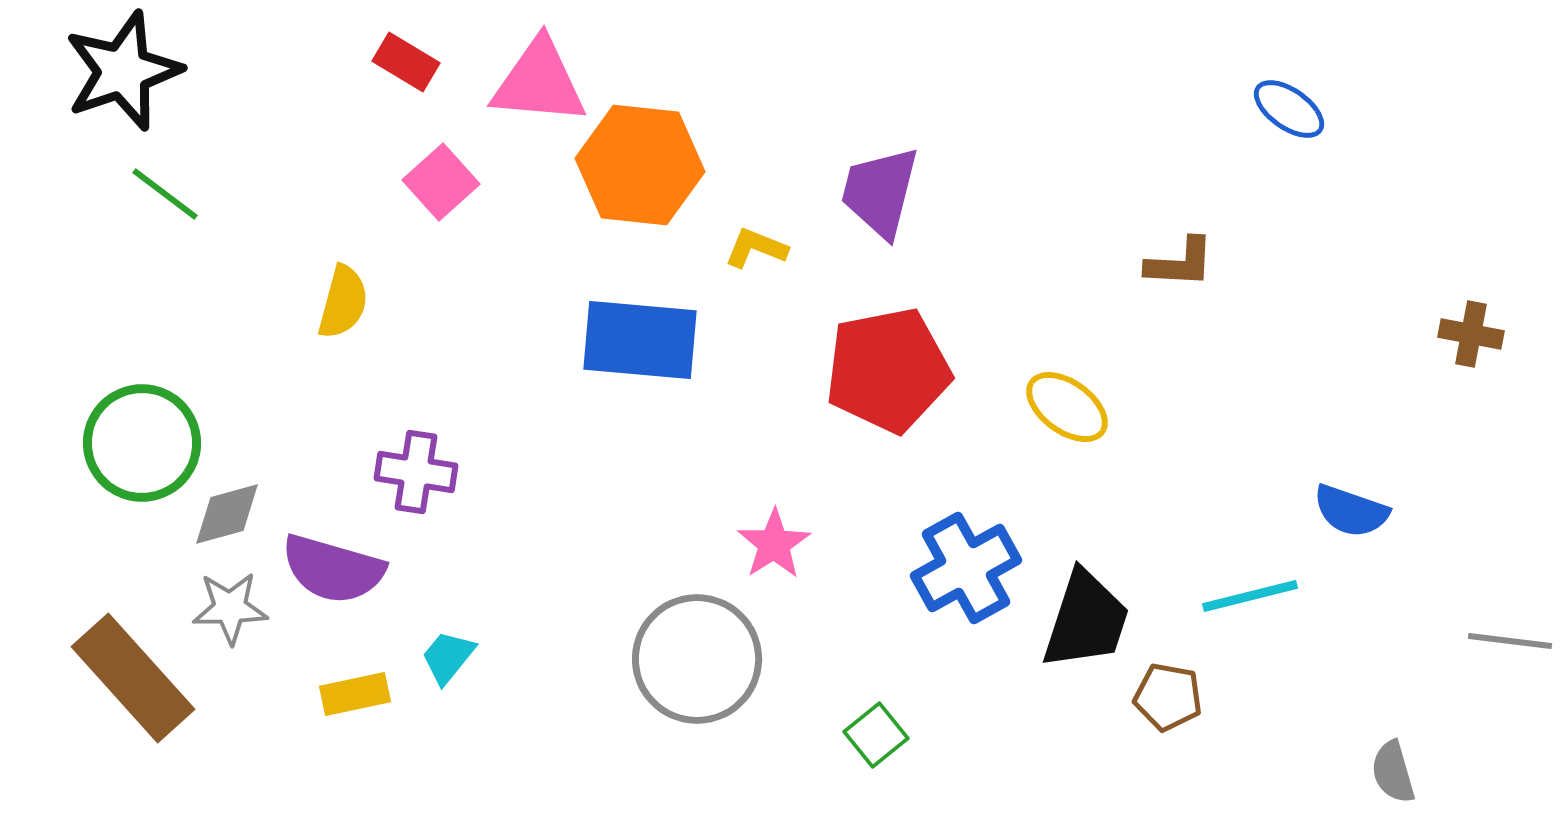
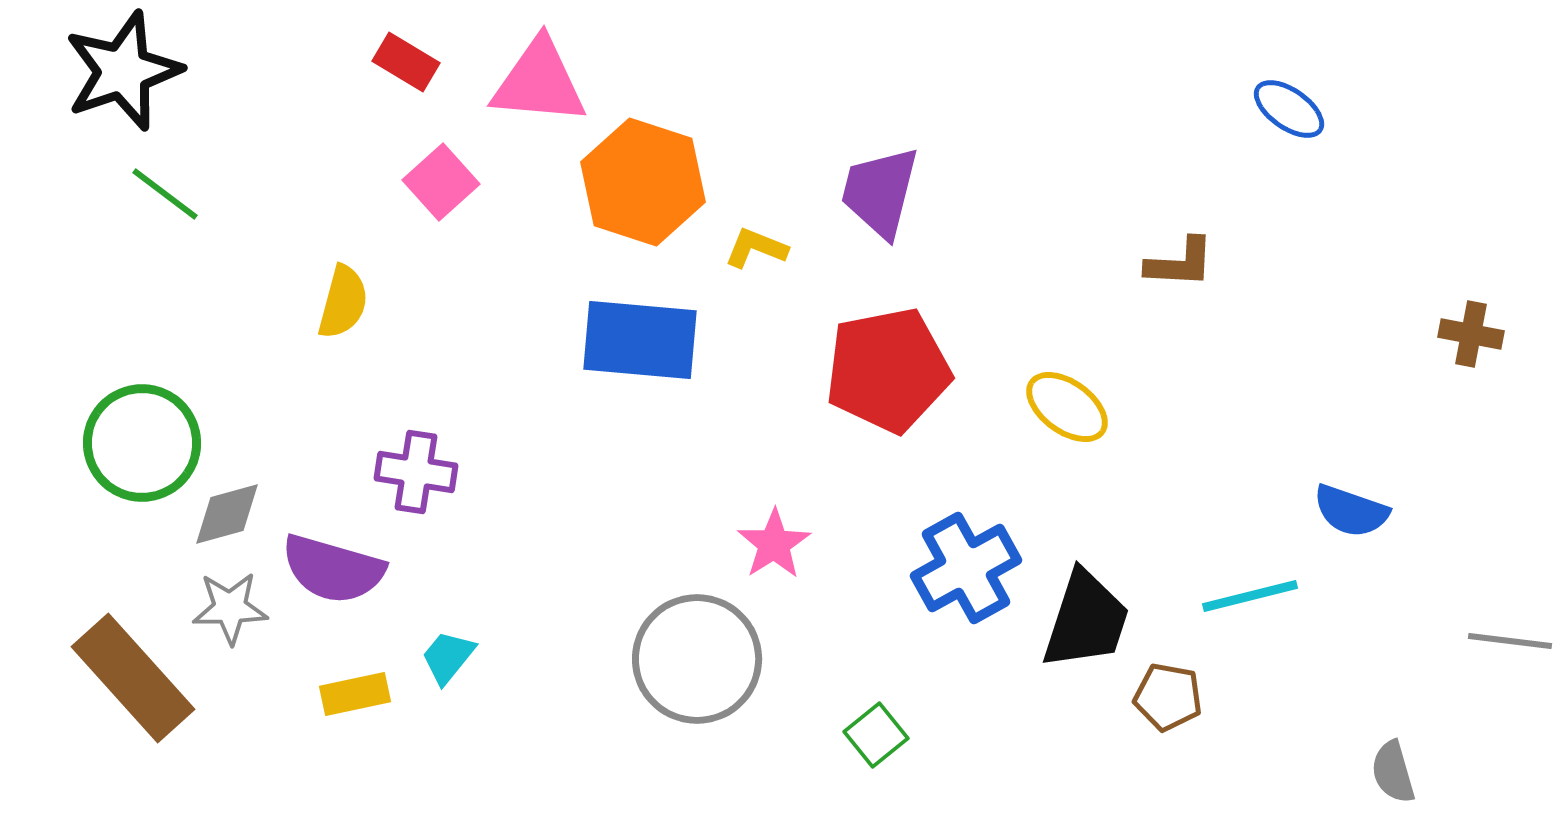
orange hexagon: moved 3 px right, 17 px down; rotated 12 degrees clockwise
